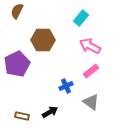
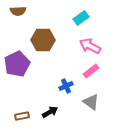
brown semicircle: moved 1 px right; rotated 119 degrees counterclockwise
cyan rectangle: rotated 14 degrees clockwise
brown rectangle: rotated 24 degrees counterclockwise
